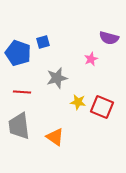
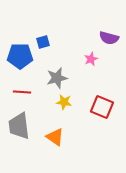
blue pentagon: moved 2 px right, 3 px down; rotated 20 degrees counterclockwise
yellow star: moved 14 px left
